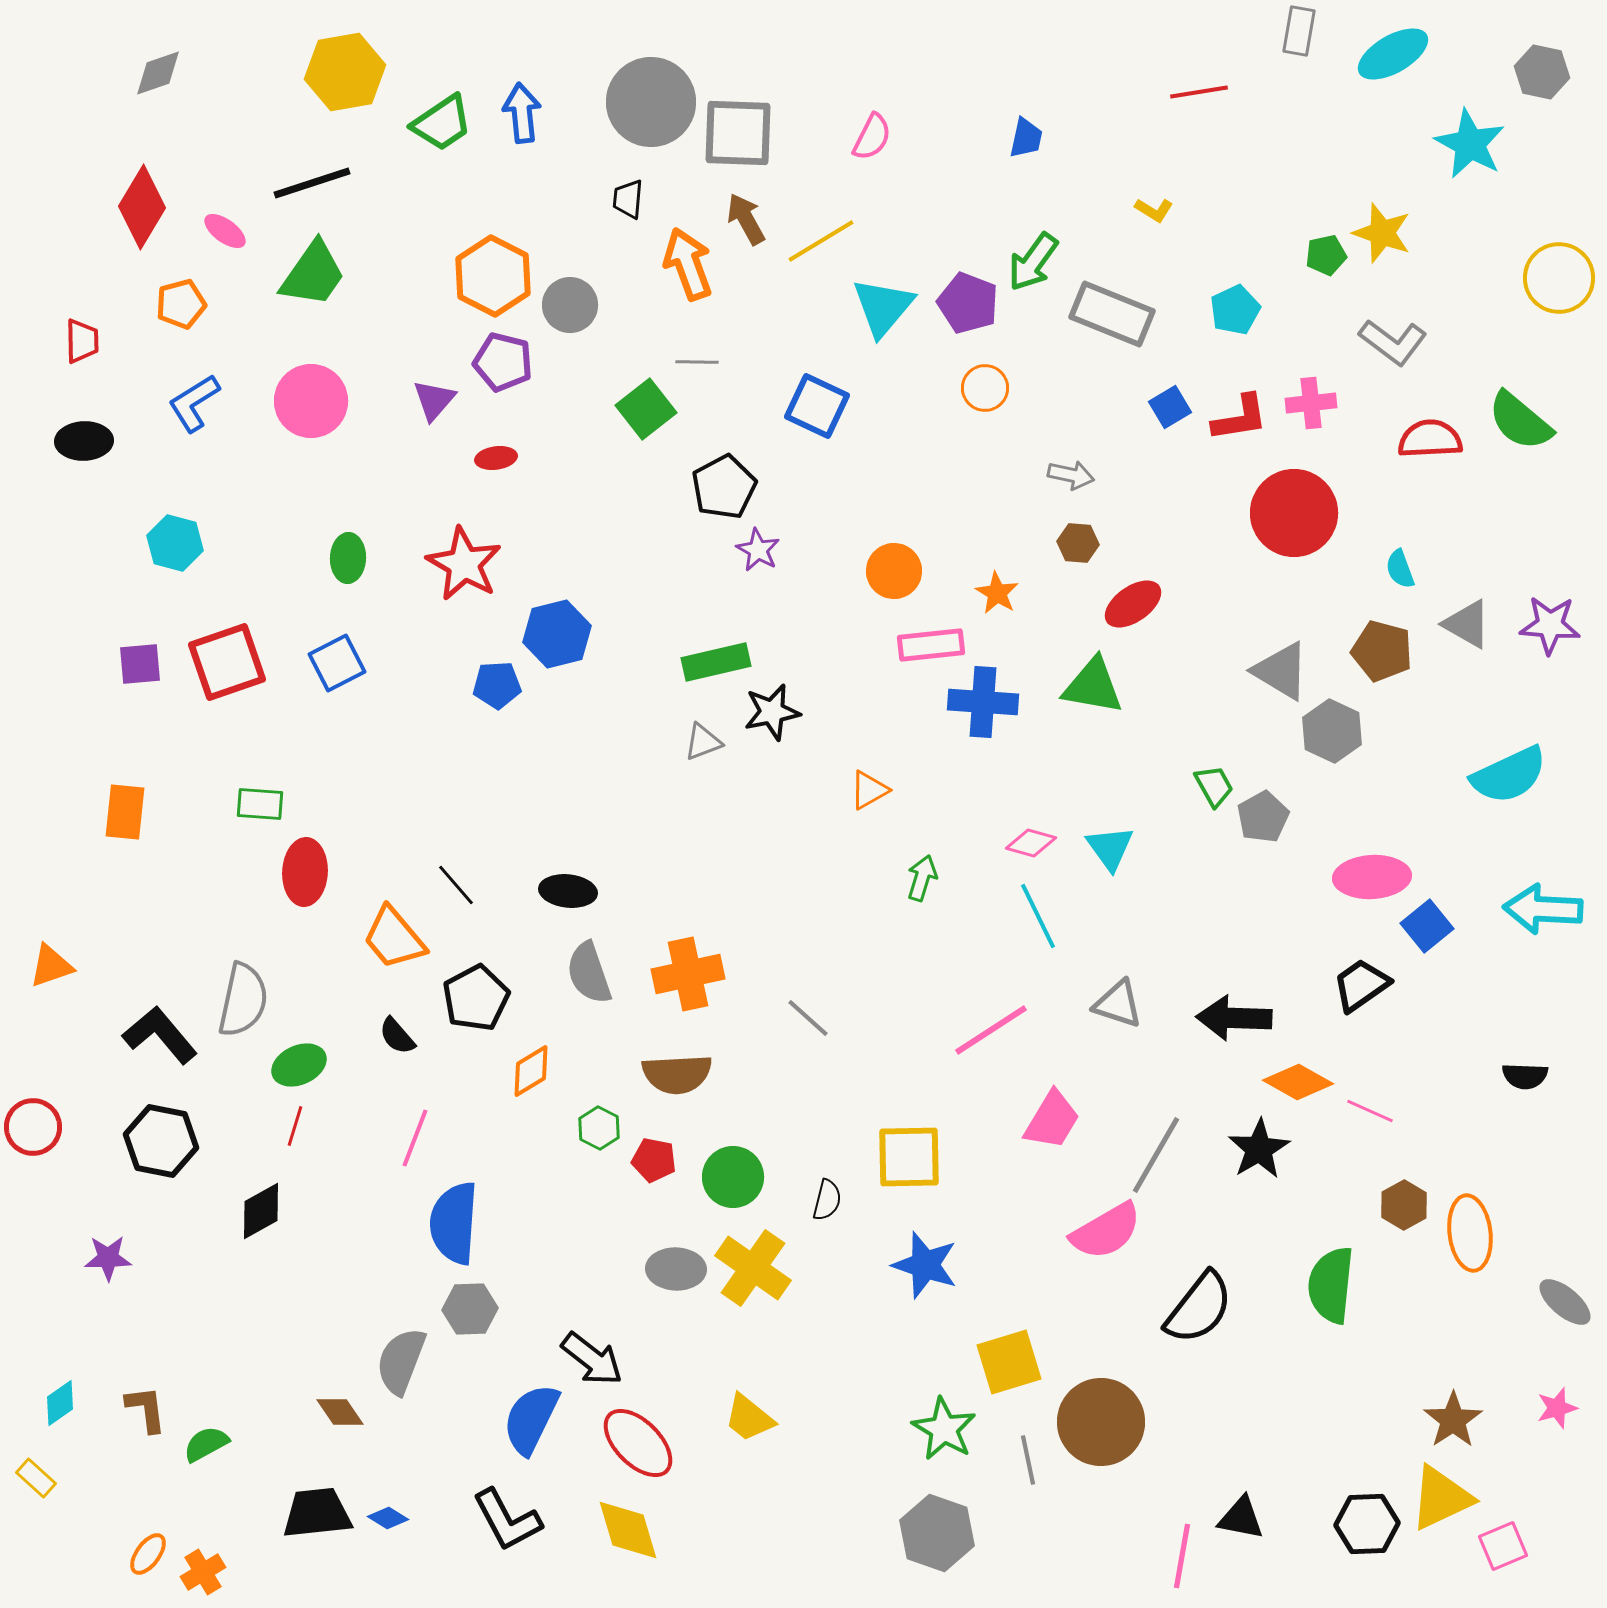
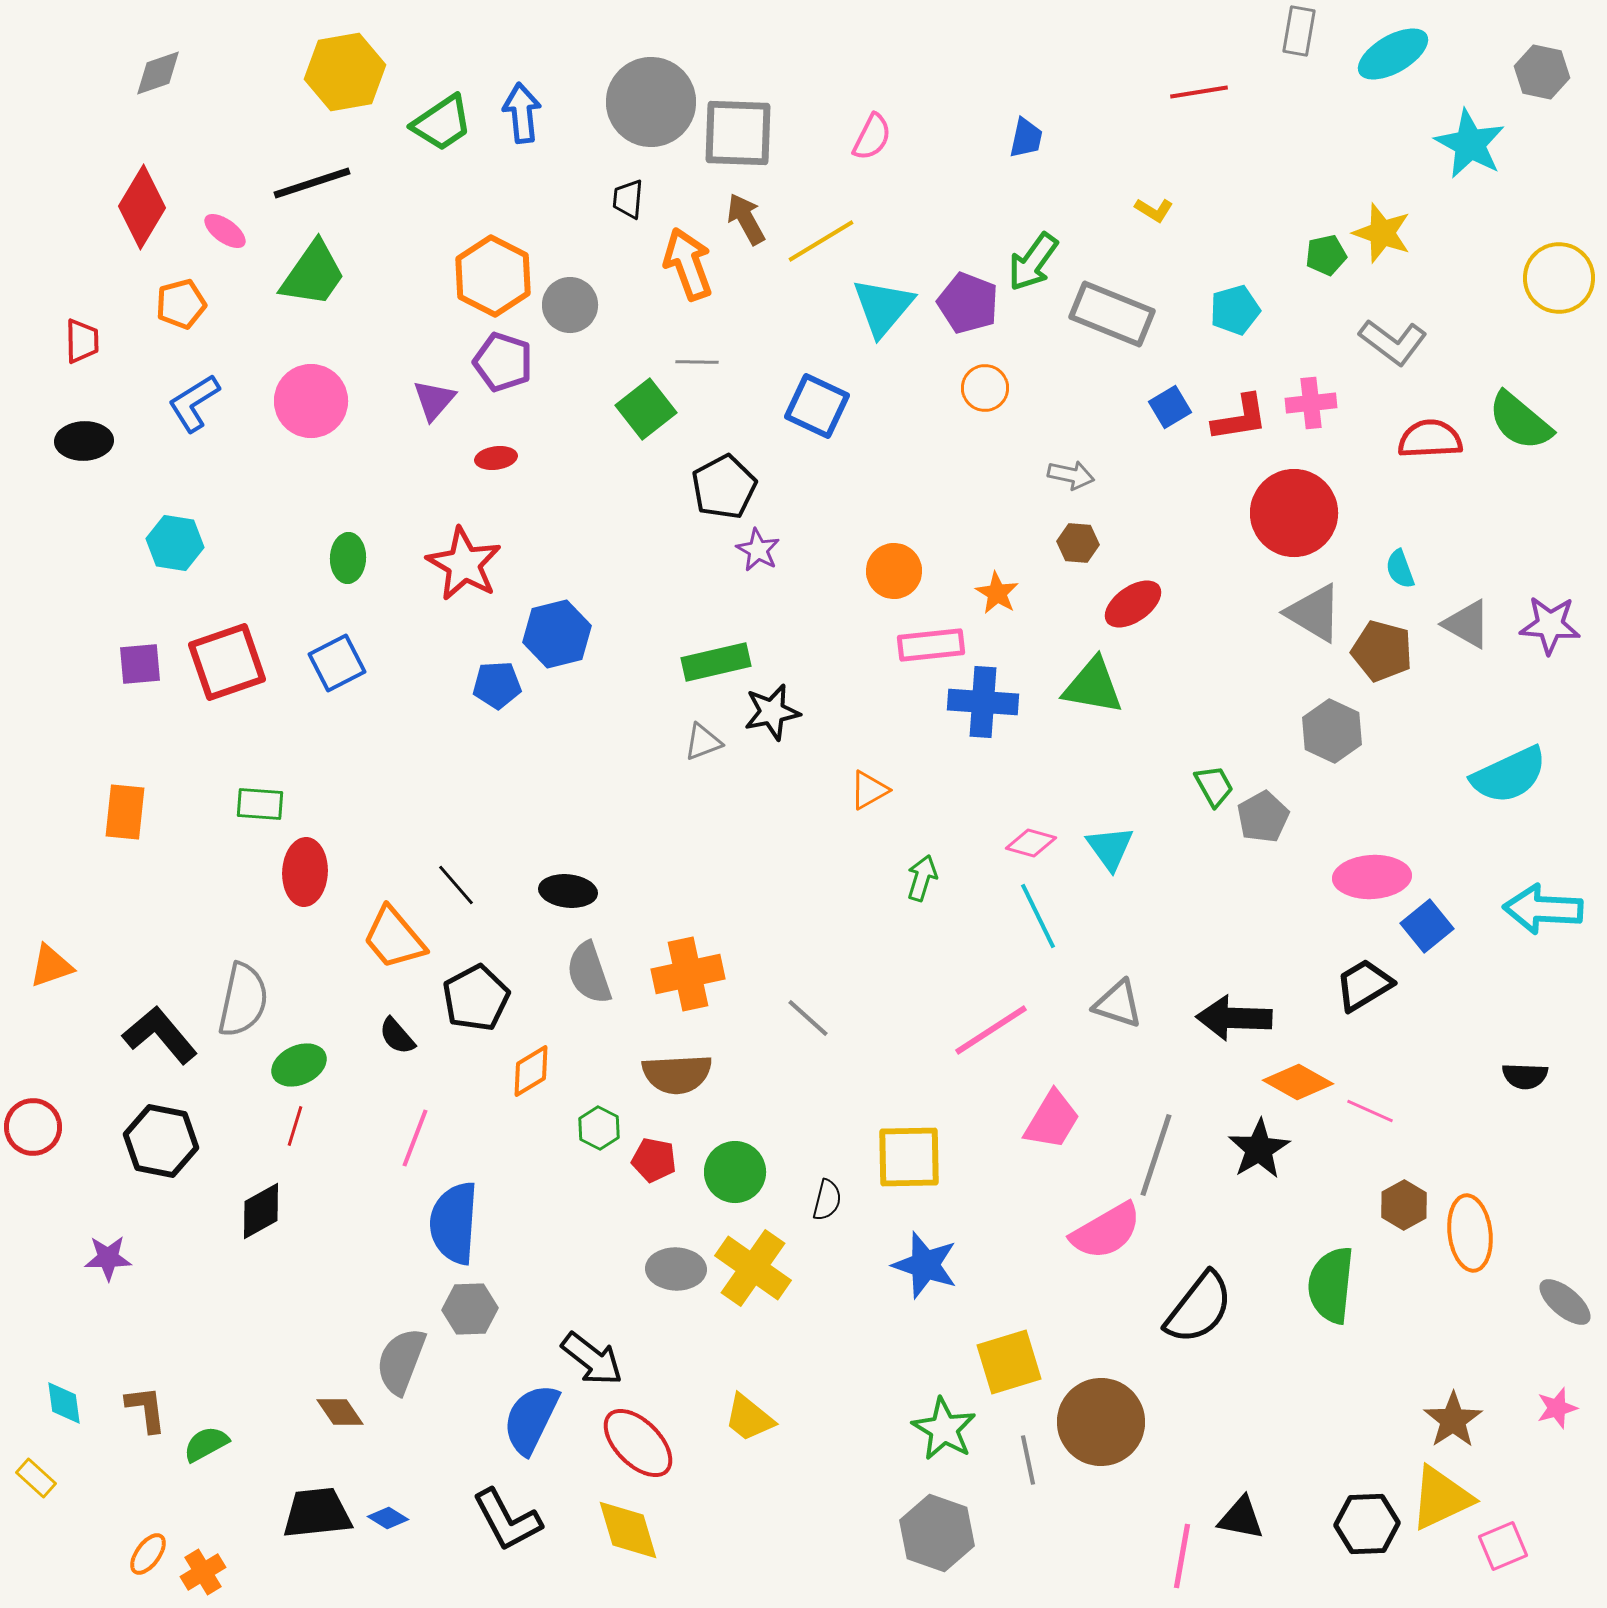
cyan pentagon at (1235, 310): rotated 9 degrees clockwise
purple pentagon at (503, 362): rotated 4 degrees clockwise
cyan hexagon at (175, 543): rotated 6 degrees counterclockwise
gray triangle at (1281, 671): moved 33 px right, 58 px up
black trapezoid at (1361, 985): moved 3 px right; rotated 4 degrees clockwise
gray line at (1156, 1155): rotated 12 degrees counterclockwise
green circle at (733, 1177): moved 2 px right, 5 px up
cyan diamond at (60, 1403): moved 4 px right; rotated 63 degrees counterclockwise
